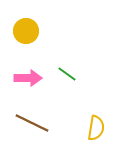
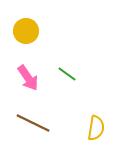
pink arrow: rotated 56 degrees clockwise
brown line: moved 1 px right
